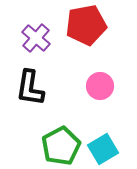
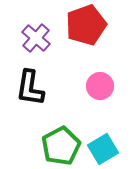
red pentagon: rotated 9 degrees counterclockwise
